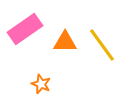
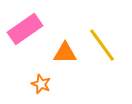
orange triangle: moved 11 px down
